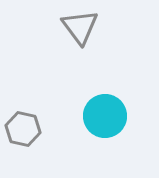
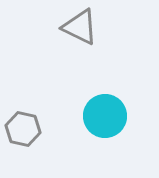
gray triangle: rotated 27 degrees counterclockwise
